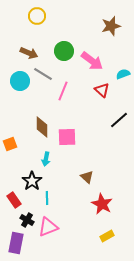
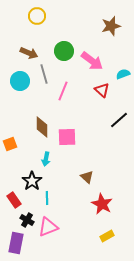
gray line: moved 1 px right; rotated 42 degrees clockwise
